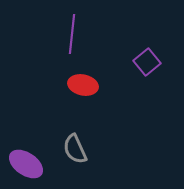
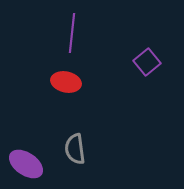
purple line: moved 1 px up
red ellipse: moved 17 px left, 3 px up
gray semicircle: rotated 16 degrees clockwise
